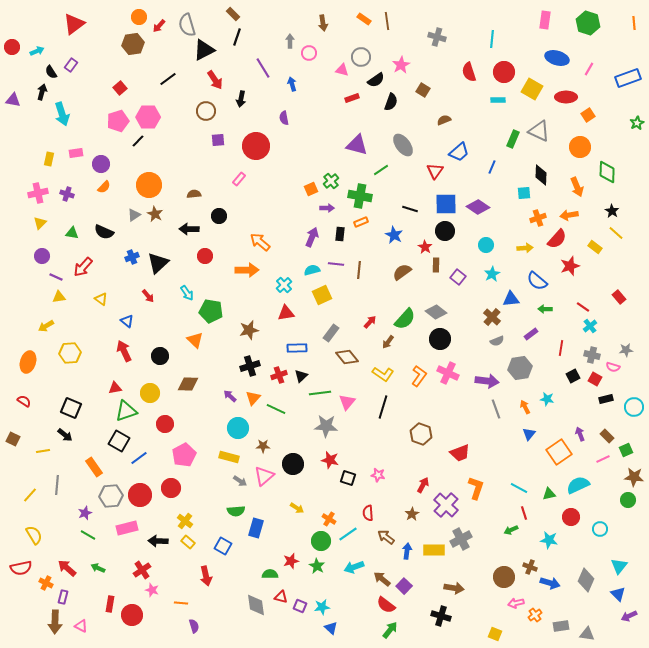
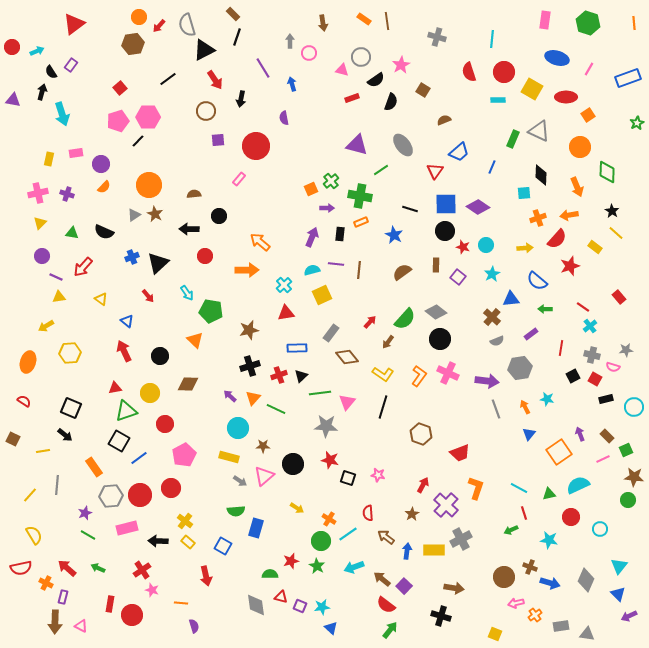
red star at (425, 247): moved 38 px right; rotated 16 degrees counterclockwise
